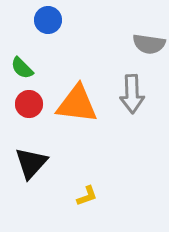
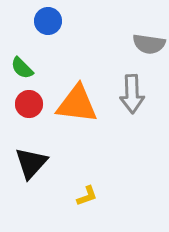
blue circle: moved 1 px down
